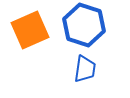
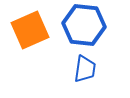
blue hexagon: rotated 12 degrees counterclockwise
